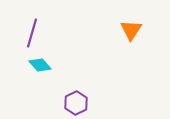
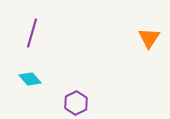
orange triangle: moved 18 px right, 8 px down
cyan diamond: moved 10 px left, 14 px down
